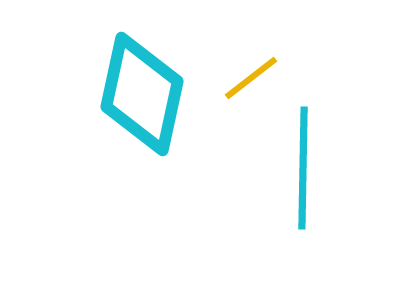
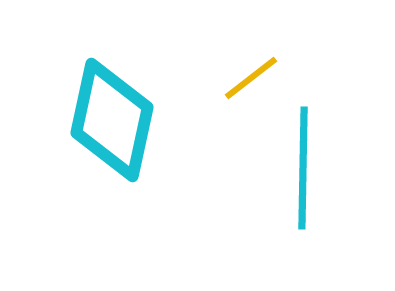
cyan diamond: moved 30 px left, 26 px down
